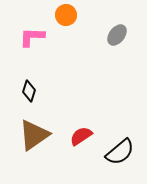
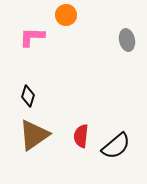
gray ellipse: moved 10 px right, 5 px down; rotated 50 degrees counterclockwise
black diamond: moved 1 px left, 5 px down
red semicircle: rotated 50 degrees counterclockwise
black semicircle: moved 4 px left, 6 px up
